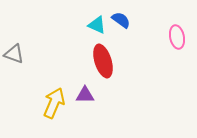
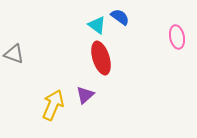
blue semicircle: moved 1 px left, 3 px up
cyan triangle: rotated 12 degrees clockwise
red ellipse: moved 2 px left, 3 px up
purple triangle: rotated 42 degrees counterclockwise
yellow arrow: moved 1 px left, 2 px down
